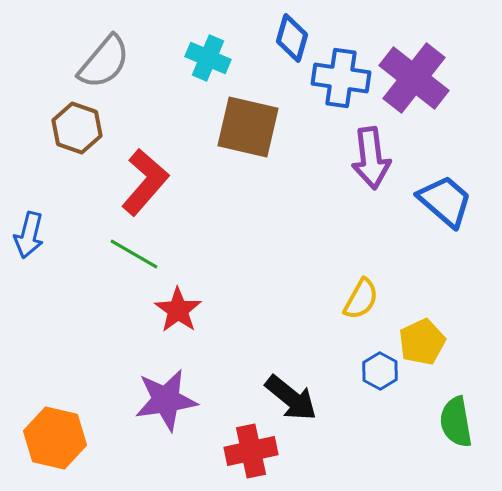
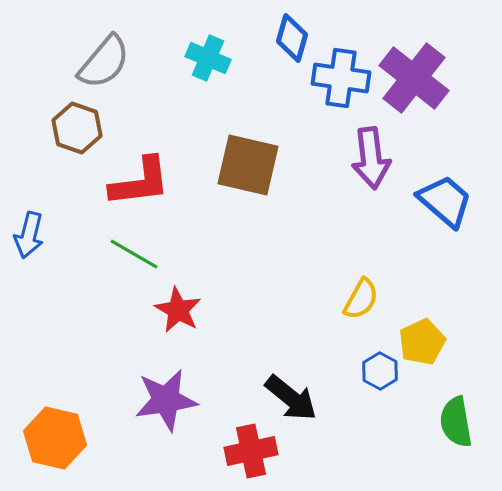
brown square: moved 38 px down
red L-shape: moved 5 px left; rotated 42 degrees clockwise
red star: rotated 6 degrees counterclockwise
